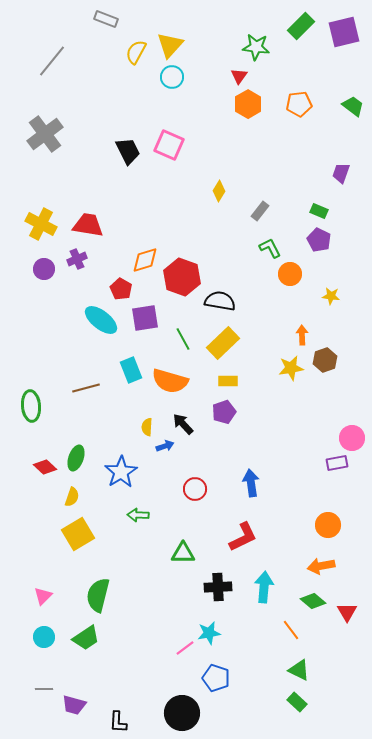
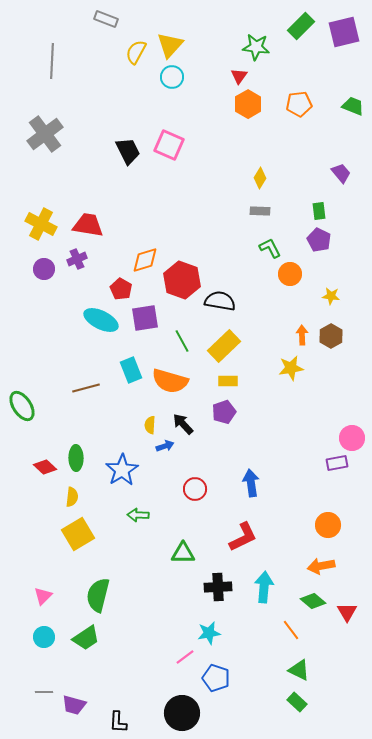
gray line at (52, 61): rotated 36 degrees counterclockwise
green trapezoid at (353, 106): rotated 15 degrees counterclockwise
purple trapezoid at (341, 173): rotated 120 degrees clockwise
yellow diamond at (219, 191): moved 41 px right, 13 px up
gray rectangle at (260, 211): rotated 54 degrees clockwise
green rectangle at (319, 211): rotated 60 degrees clockwise
red hexagon at (182, 277): moved 3 px down
cyan ellipse at (101, 320): rotated 12 degrees counterclockwise
green line at (183, 339): moved 1 px left, 2 px down
yellow rectangle at (223, 343): moved 1 px right, 3 px down
brown hexagon at (325, 360): moved 6 px right, 24 px up; rotated 10 degrees counterclockwise
green ellipse at (31, 406): moved 9 px left; rotated 28 degrees counterclockwise
yellow semicircle at (147, 427): moved 3 px right, 2 px up
green ellipse at (76, 458): rotated 20 degrees counterclockwise
blue star at (121, 472): moved 1 px right, 2 px up
yellow semicircle at (72, 497): rotated 12 degrees counterclockwise
pink line at (185, 648): moved 9 px down
gray line at (44, 689): moved 3 px down
